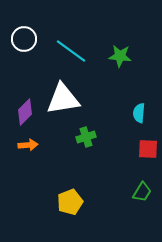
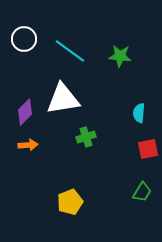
cyan line: moved 1 px left
red square: rotated 15 degrees counterclockwise
